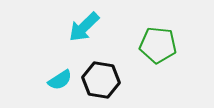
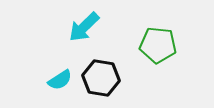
black hexagon: moved 2 px up
